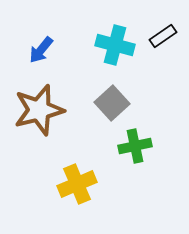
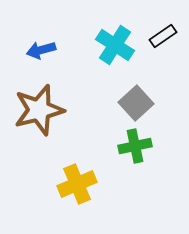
cyan cross: rotated 18 degrees clockwise
blue arrow: rotated 36 degrees clockwise
gray square: moved 24 px right
